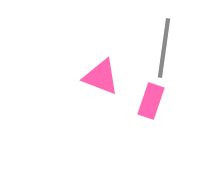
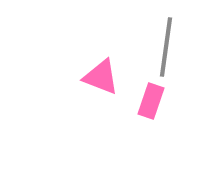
gray line: moved 2 px right, 1 px up
